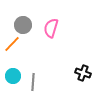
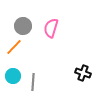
gray circle: moved 1 px down
orange line: moved 2 px right, 3 px down
